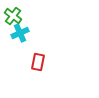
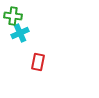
green cross: rotated 30 degrees counterclockwise
